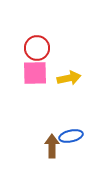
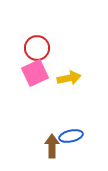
pink square: rotated 24 degrees counterclockwise
